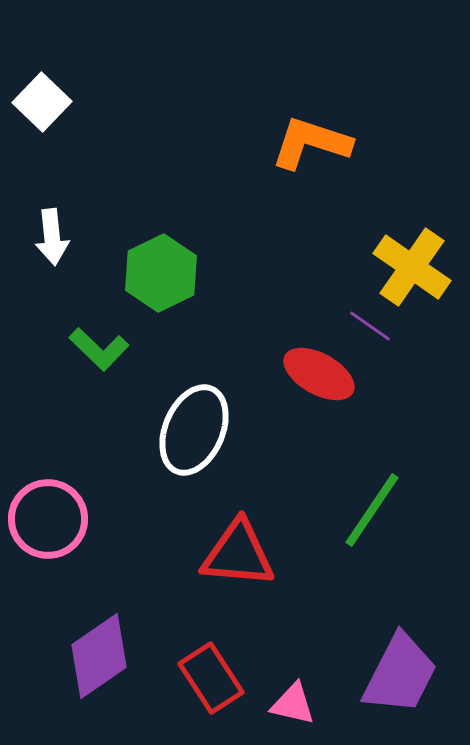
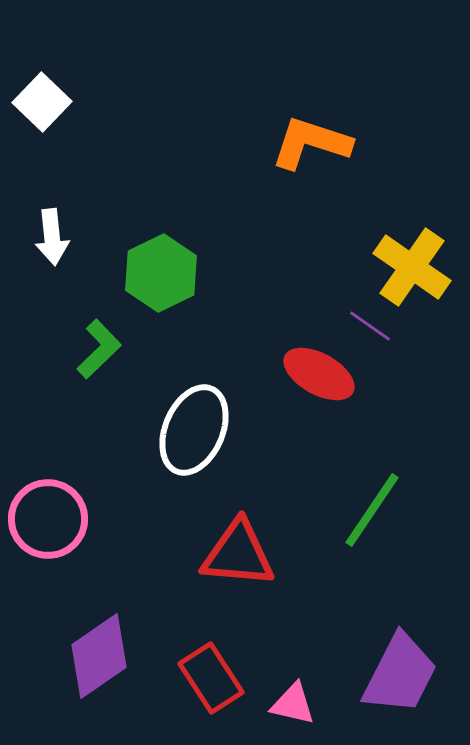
green L-shape: rotated 88 degrees counterclockwise
